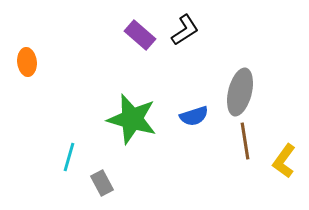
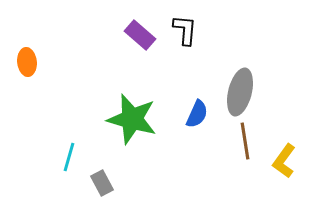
black L-shape: rotated 52 degrees counterclockwise
blue semicircle: moved 3 px right, 2 px up; rotated 48 degrees counterclockwise
